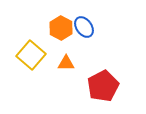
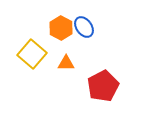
yellow square: moved 1 px right, 1 px up
